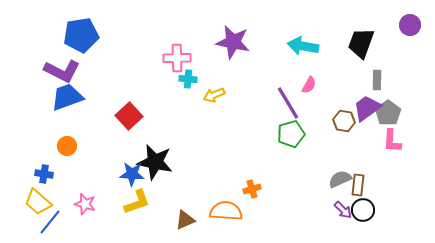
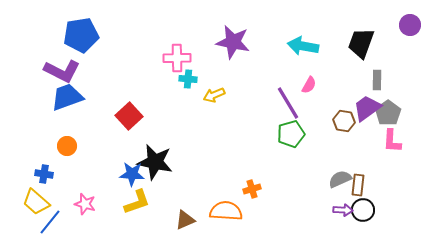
yellow trapezoid: moved 2 px left
purple arrow: rotated 42 degrees counterclockwise
